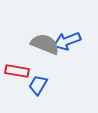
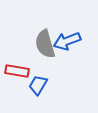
gray semicircle: rotated 128 degrees counterclockwise
